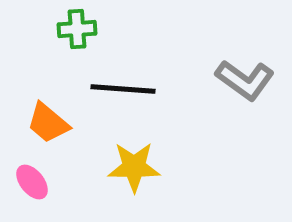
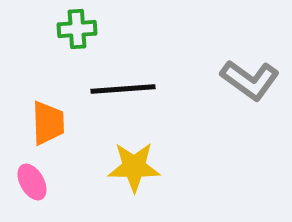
gray L-shape: moved 5 px right
black line: rotated 8 degrees counterclockwise
orange trapezoid: rotated 132 degrees counterclockwise
pink ellipse: rotated 9 degrees clockwise
